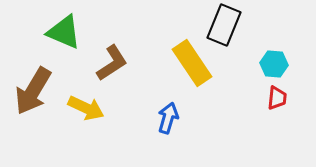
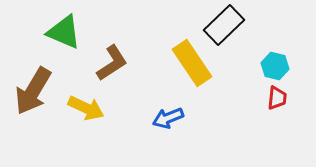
black rectangle: rotated 24 degrees clockwise
cyan hexagon: moved 1 px right, 2 px down; rotated 8 degrees clockwise
blue arrow: rotated 128 degrees counterclockwise
